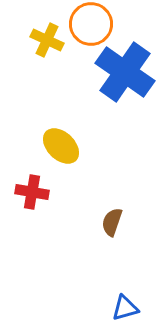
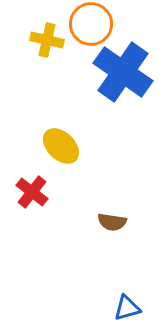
yellow cross: rotated 12 degrees counterclockwise
blue cross: moved 2 px left
red cross: rotated 28 degrees clockwise
brown semicircle: rotated 100 degrees counterclockwise
blue triangle: moved 2 px right
